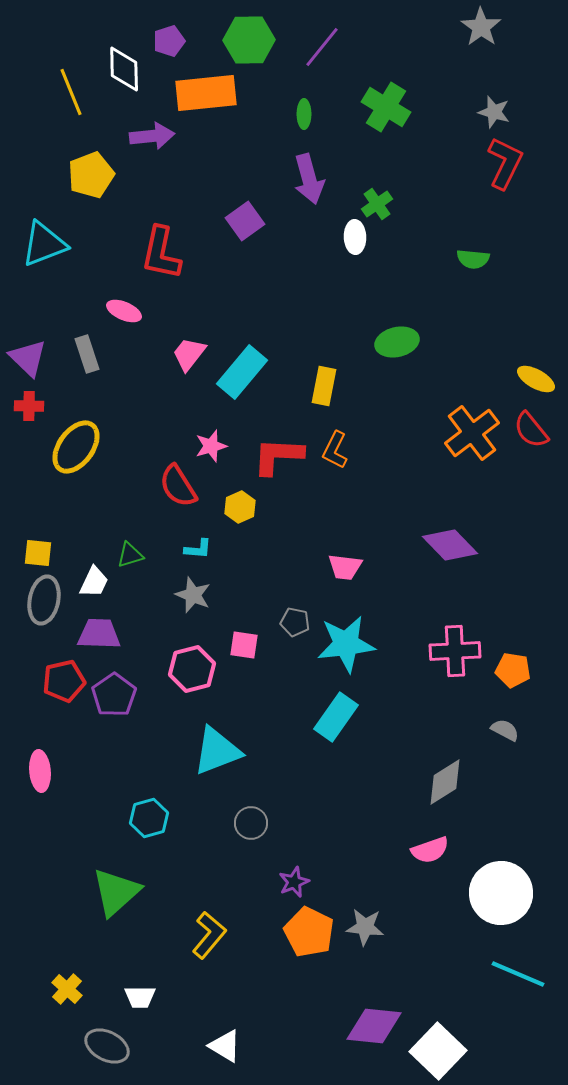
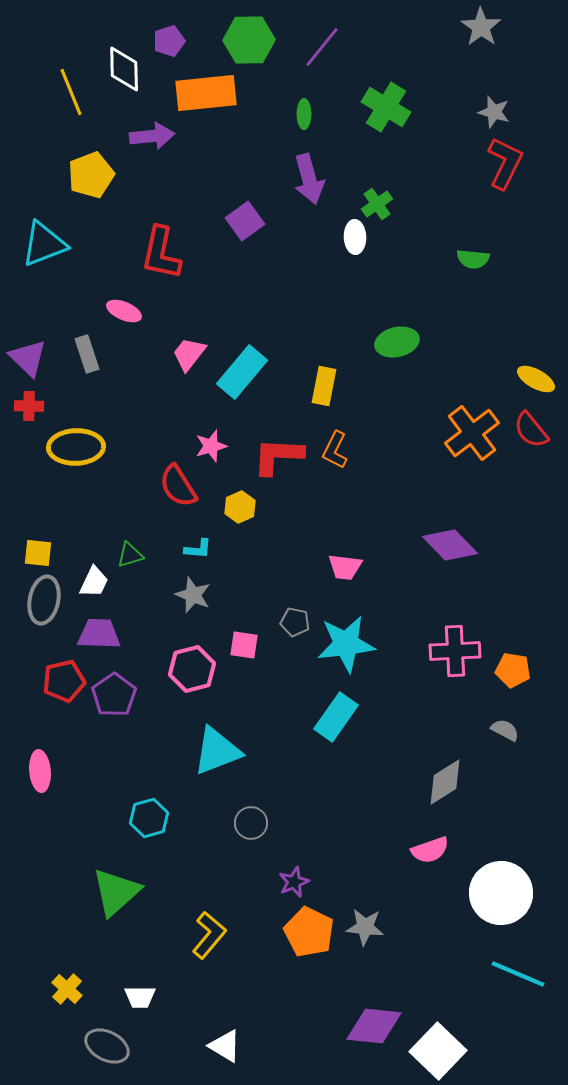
yellow ellipse at (76, 447): rotated 52 degrees clockwise
